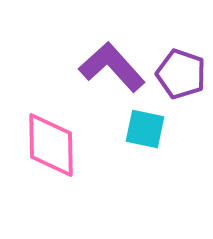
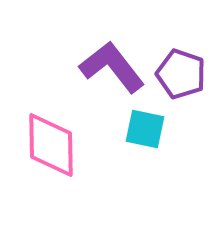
purple L-shape: rotated 4 degrees clockwise
